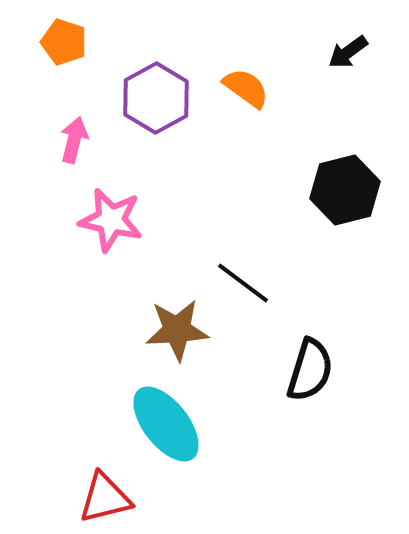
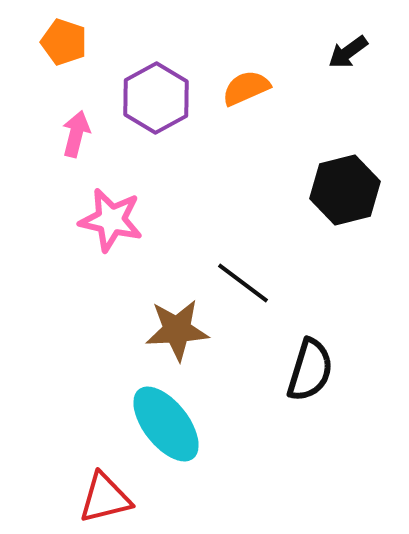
orange semicircle: rotated 60 degrees counterclockwise
pink arrow: moved 2 px right, 6 px up
